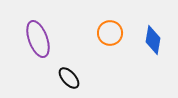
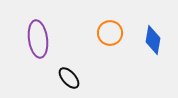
purple ellipse: rotated 12 degrees clockwise
